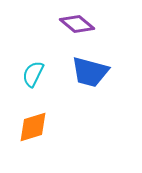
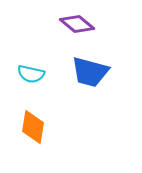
cyan semicircle: moved 2 px left; rotated 104 degrees counterclockwise
orange diamond: rotated 64 degrees counterclockwise
